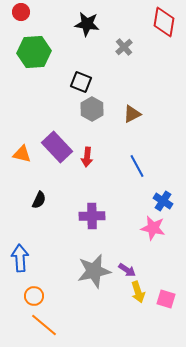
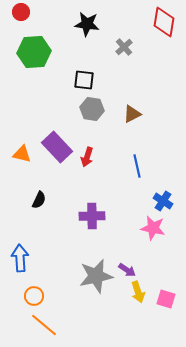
black square: moved 3 px right, 2 px up; rotated 15 degrees counterclockwise
gray hexagon: rotated 20 degrees counterclockwise
red arrow: rotated 12 degrees clockwise
blue line: rotated 15 degrees clockwise
gray star: moved 2 px right, 5 px down
